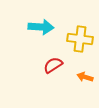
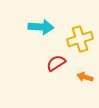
yellow cross: rotated 25 degrees counterclockwise
red semicircle: moved 3 px right, 2 px up
